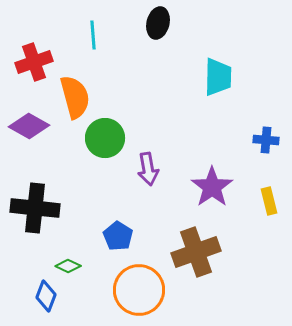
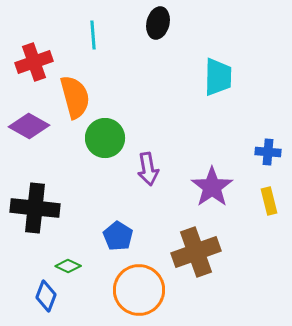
blue cross: moved 2 px right, 12 px down
